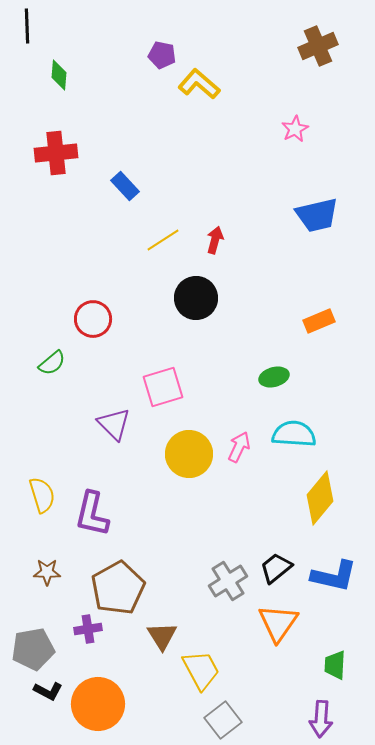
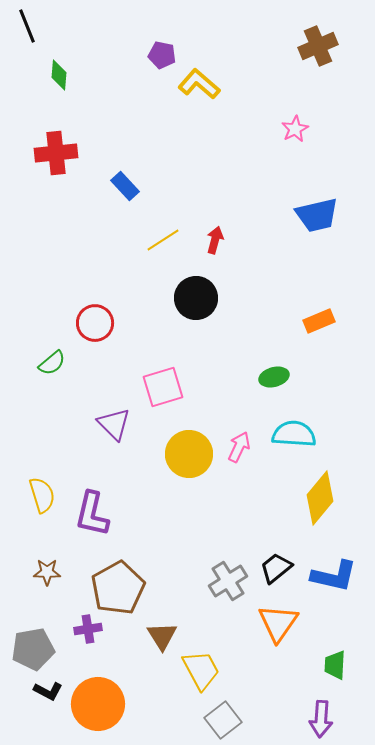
black line: rotated 20 degrees counterclockwise
red circle: moved 2 px right, 4 px down
